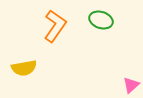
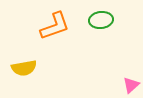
green ellipse: rotated 25 degrees counterclockwise
orange L-shape: rotated 36 degrees clockwise
